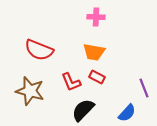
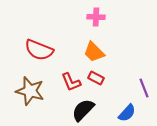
orange trapezoid: rotated 35 degrees clockwise
red rectangle: moved 1 px left, 1 px down
